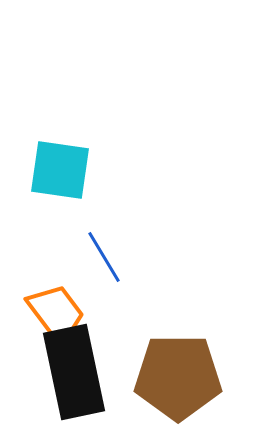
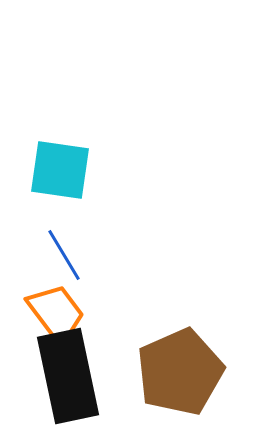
blue line: moved 40 px left, 2 px up
black rectangle: moved 6 px left, 4 px down
brown pentagon: moved 2 px right, 5 px up; rotated 24 degrees counterclockwise
